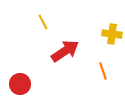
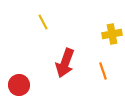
yellow cross: rotated 18 degrees counterclockwise
red arrow: moved 12 px down; rotated 144 degrees clockwise
red circle: moved 1 px left, 1 px down
